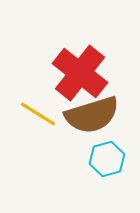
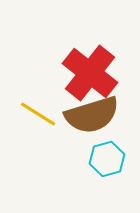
red cross: moved 10 px right
